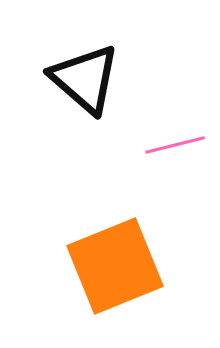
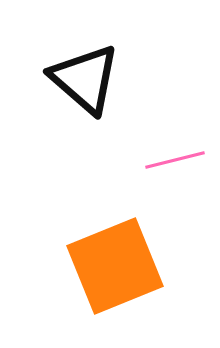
pink line: moved 15 px down
